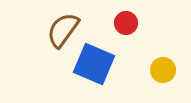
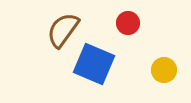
red circle: moved 2 px right
yellow circle: moved 1 px right
